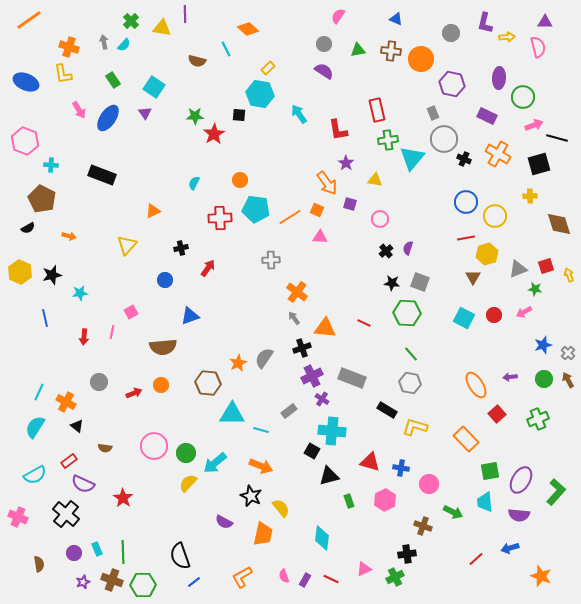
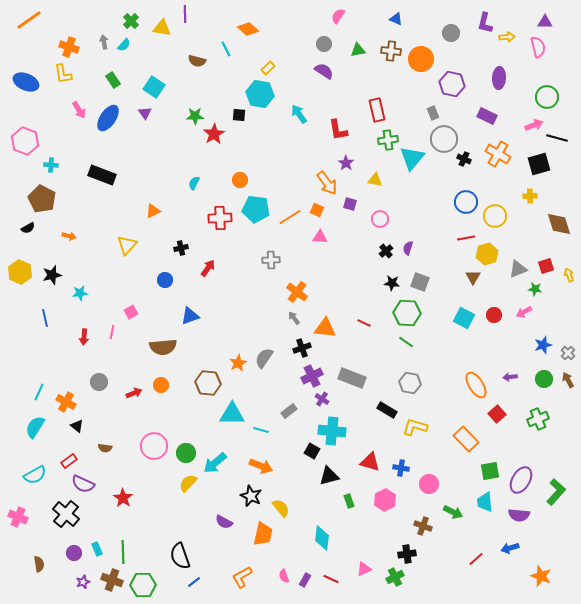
green circle at (523, 97): moved 24 px right
green line at (411, 354): moved 5 px left, 12 px up; rotated 14 degrees counterclockwise
